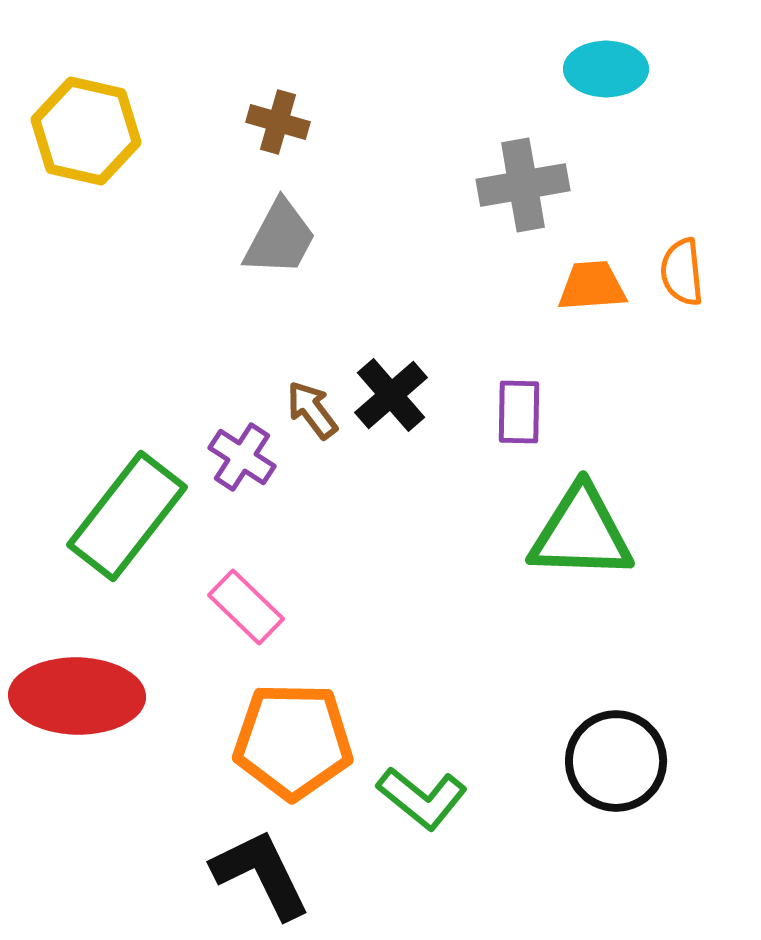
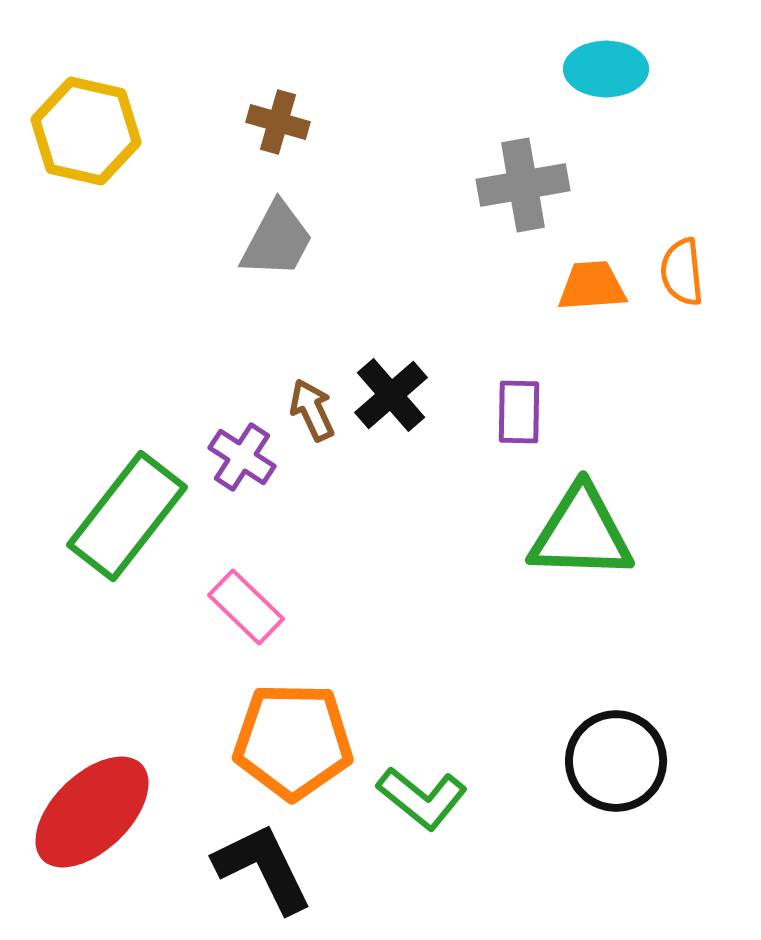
gray trapezoid: moved 3 px left, 2 px down
brown arrow: rotated 12 degrees clockwise
red ellipse: moved 15 px right, 116 px down; rotated 45 degrees counterclockwise
black L-shape: moved 2 px right, 6 px up
